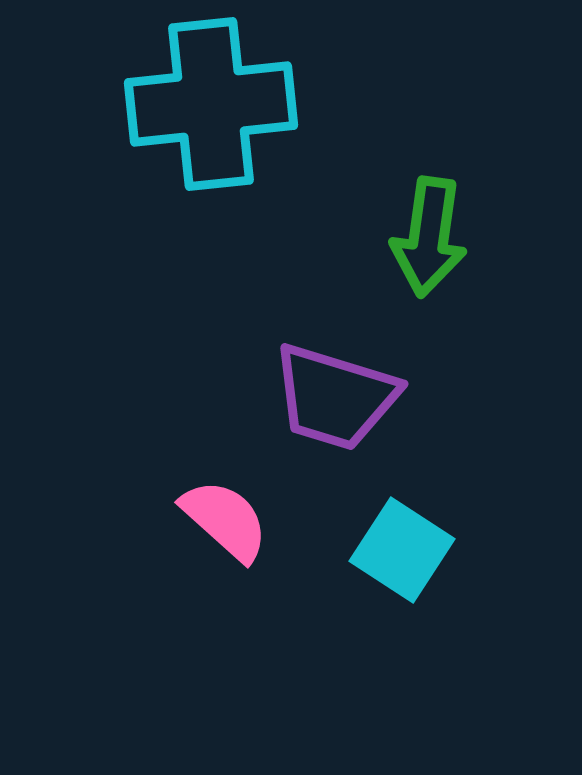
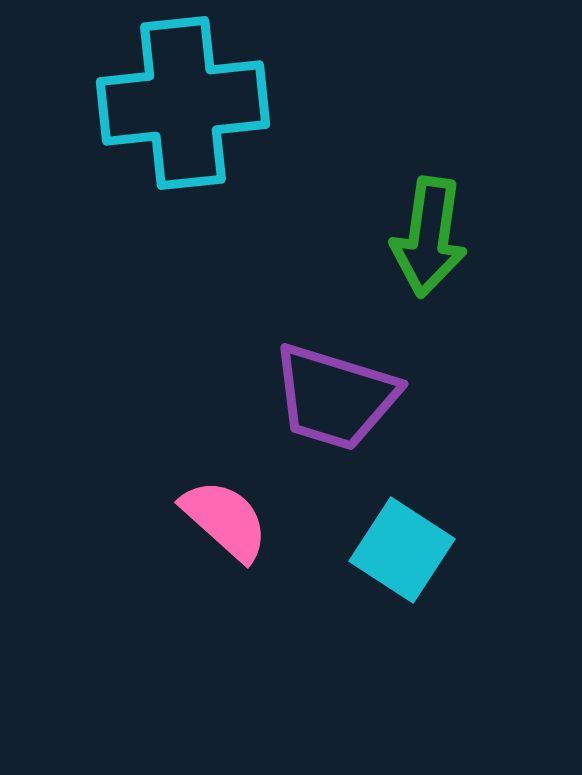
cyan cross: moved 28 px left, 1 px up
